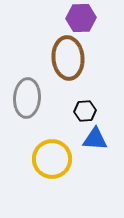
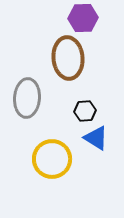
purple hexagon: moved 2 px right
blue triangle: moved 1 px right, 1 px up; rotated 28 degrees clockwise
